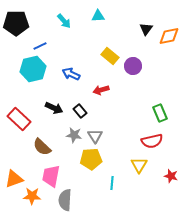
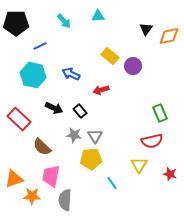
cyan hexagon: moved 6 px down; rotated 25 degrees clockwise
red star: moved 1 px left, 2 px up
cyan line: rotated 40 degrees counterclockwise
